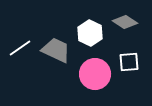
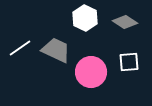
white hexagon: moved 5 px left, 15 px up
pink circle: moved 4 px left, 2 px up
